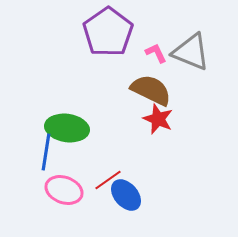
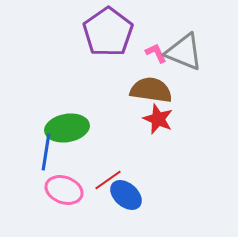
gray triangle: moved 7 px left
brown semicircle: rotated 18 degrees counterclockwise
green ellipse: rotated 18 degrees counterclockwise
blue ellipse: rotated 8 degrees counterclockwise
